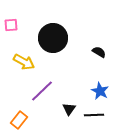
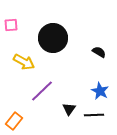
orange rectangle: moved 5 px left, 1 px down
